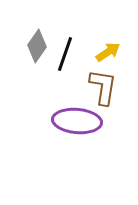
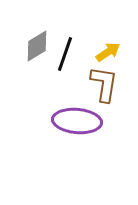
gray diamond: rotated 24 degrees clockwise
brown L-shape: moved 1 px right, 3 px up
